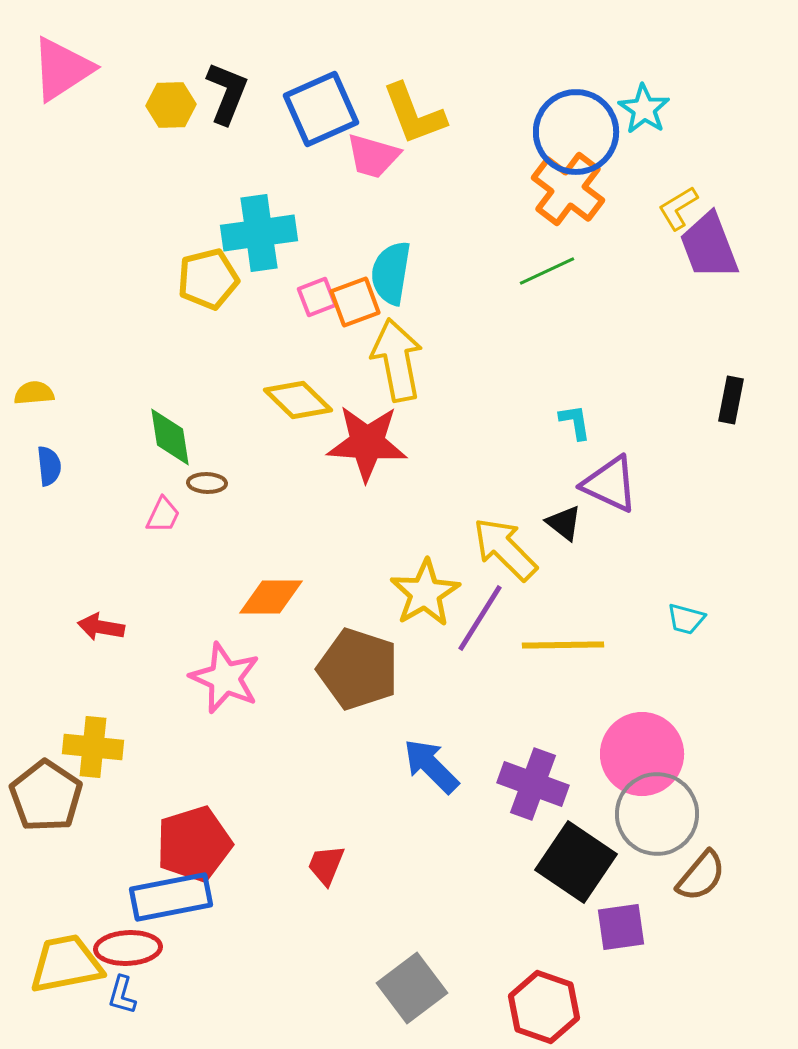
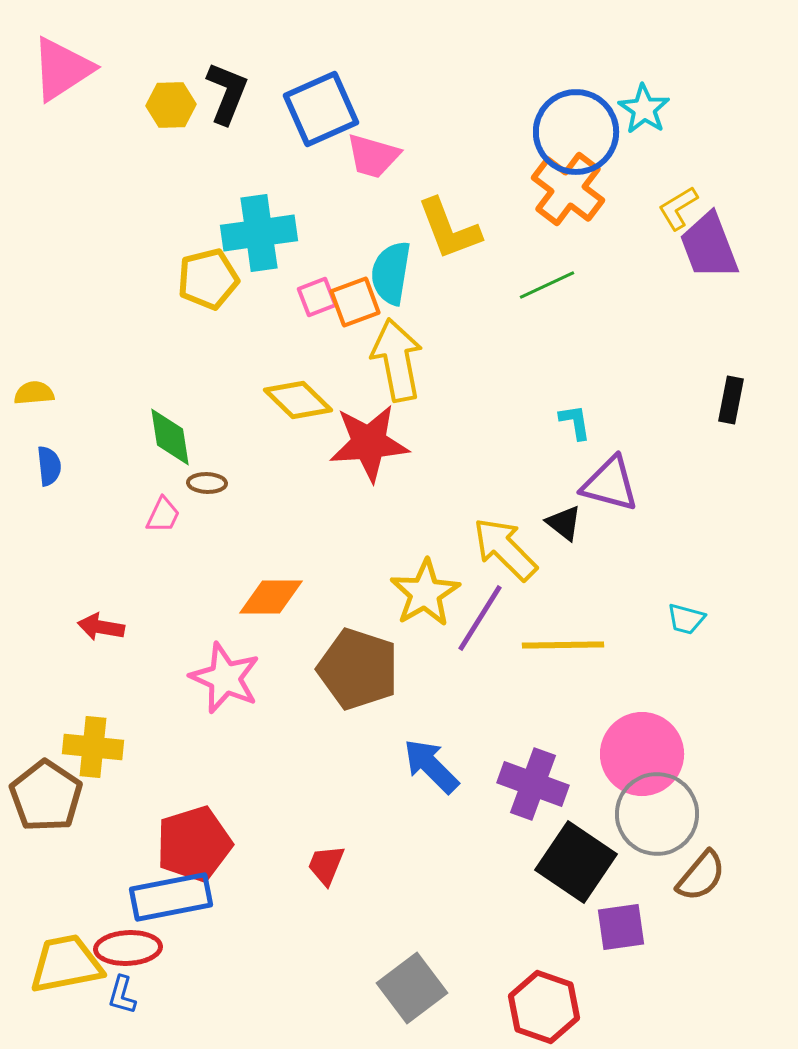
yellow L-shape at (414, 114): moved 35 px right, 115 px down
green line at (547, 271): moved 14 px down
red star at (367, 443): moved 2 px right; rotated 8 degrees counterclockwise
purple triangle at (610, 484): rotated 10 degrees counterclockwise
